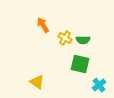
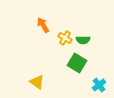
green square: moved 3 px left, 1 px up; rotated 18 degrees clockwise
